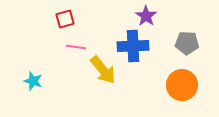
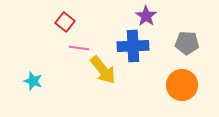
red square: moved 3 px down; rotated 36 degrees counterclockwise
pink line: moved 3 px right, 1 px down
